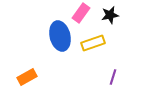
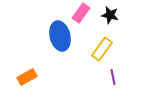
black star: rotated 24 degrees clockwise
yellow rectangle: moved 9 px right, 6 px down; rotated 35 degrees counterclockwise
purple line: rotated 28 degrees counterclockwise
